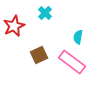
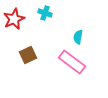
cyan cross: rotated 24 degrees counterclockwise
red star: moved 7 px up
brown square: moved 11 px left
